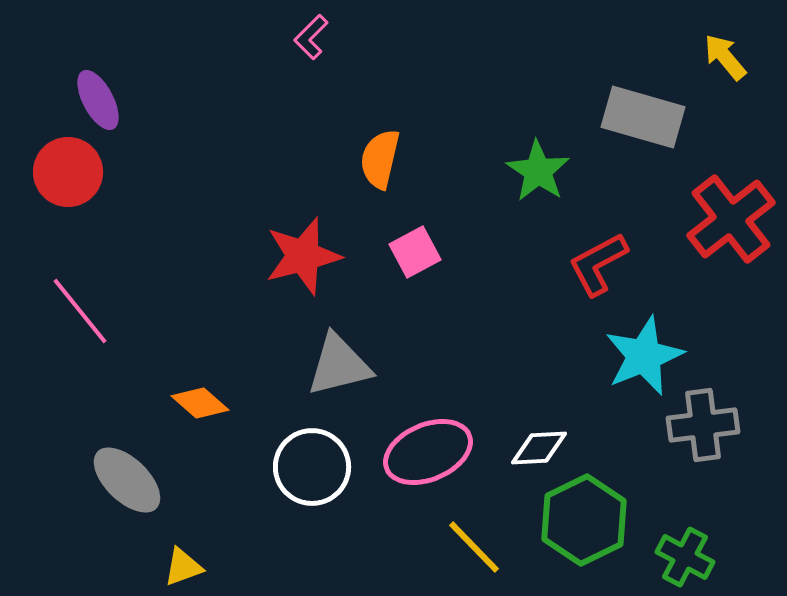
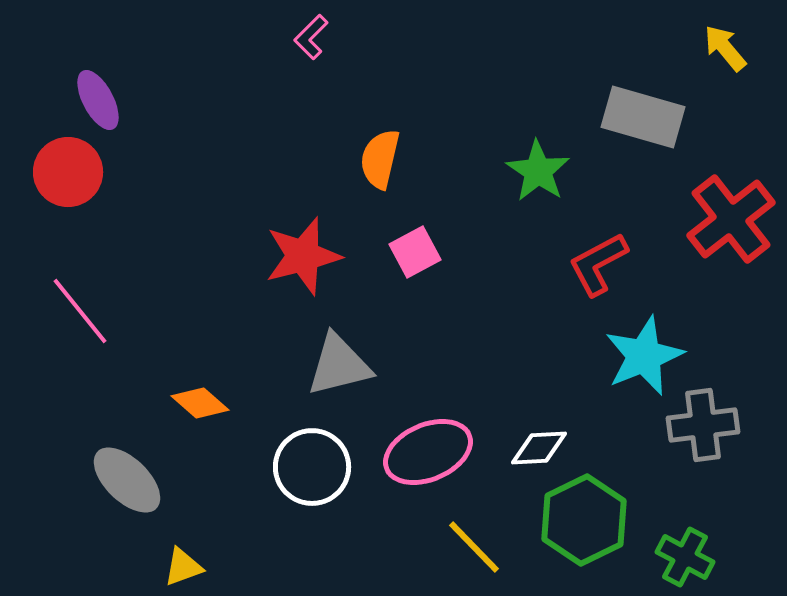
yellow arrow: moved 9 px up
